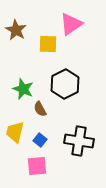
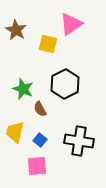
yellow square: rotated 12 degrees clockwise
